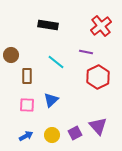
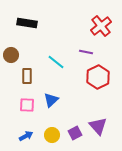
black rectangle: moved 21 px left, 2 px up
